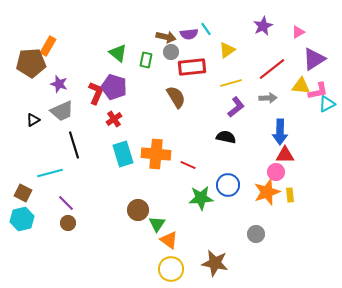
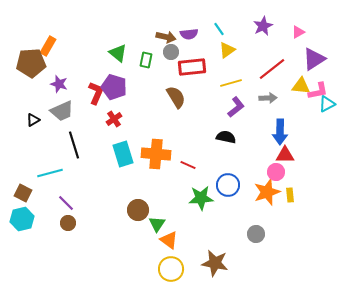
cyan line at (206, 29): moved 13 px right
